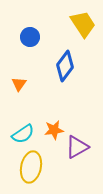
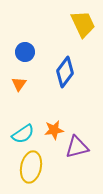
yellow trapezoid: rotated 8 degrees clockwise
blue circle: moved 5 px left, 15 px down
blue diamond: moved 6 px down
purple triangle: rotated 15 degrees clockwise
